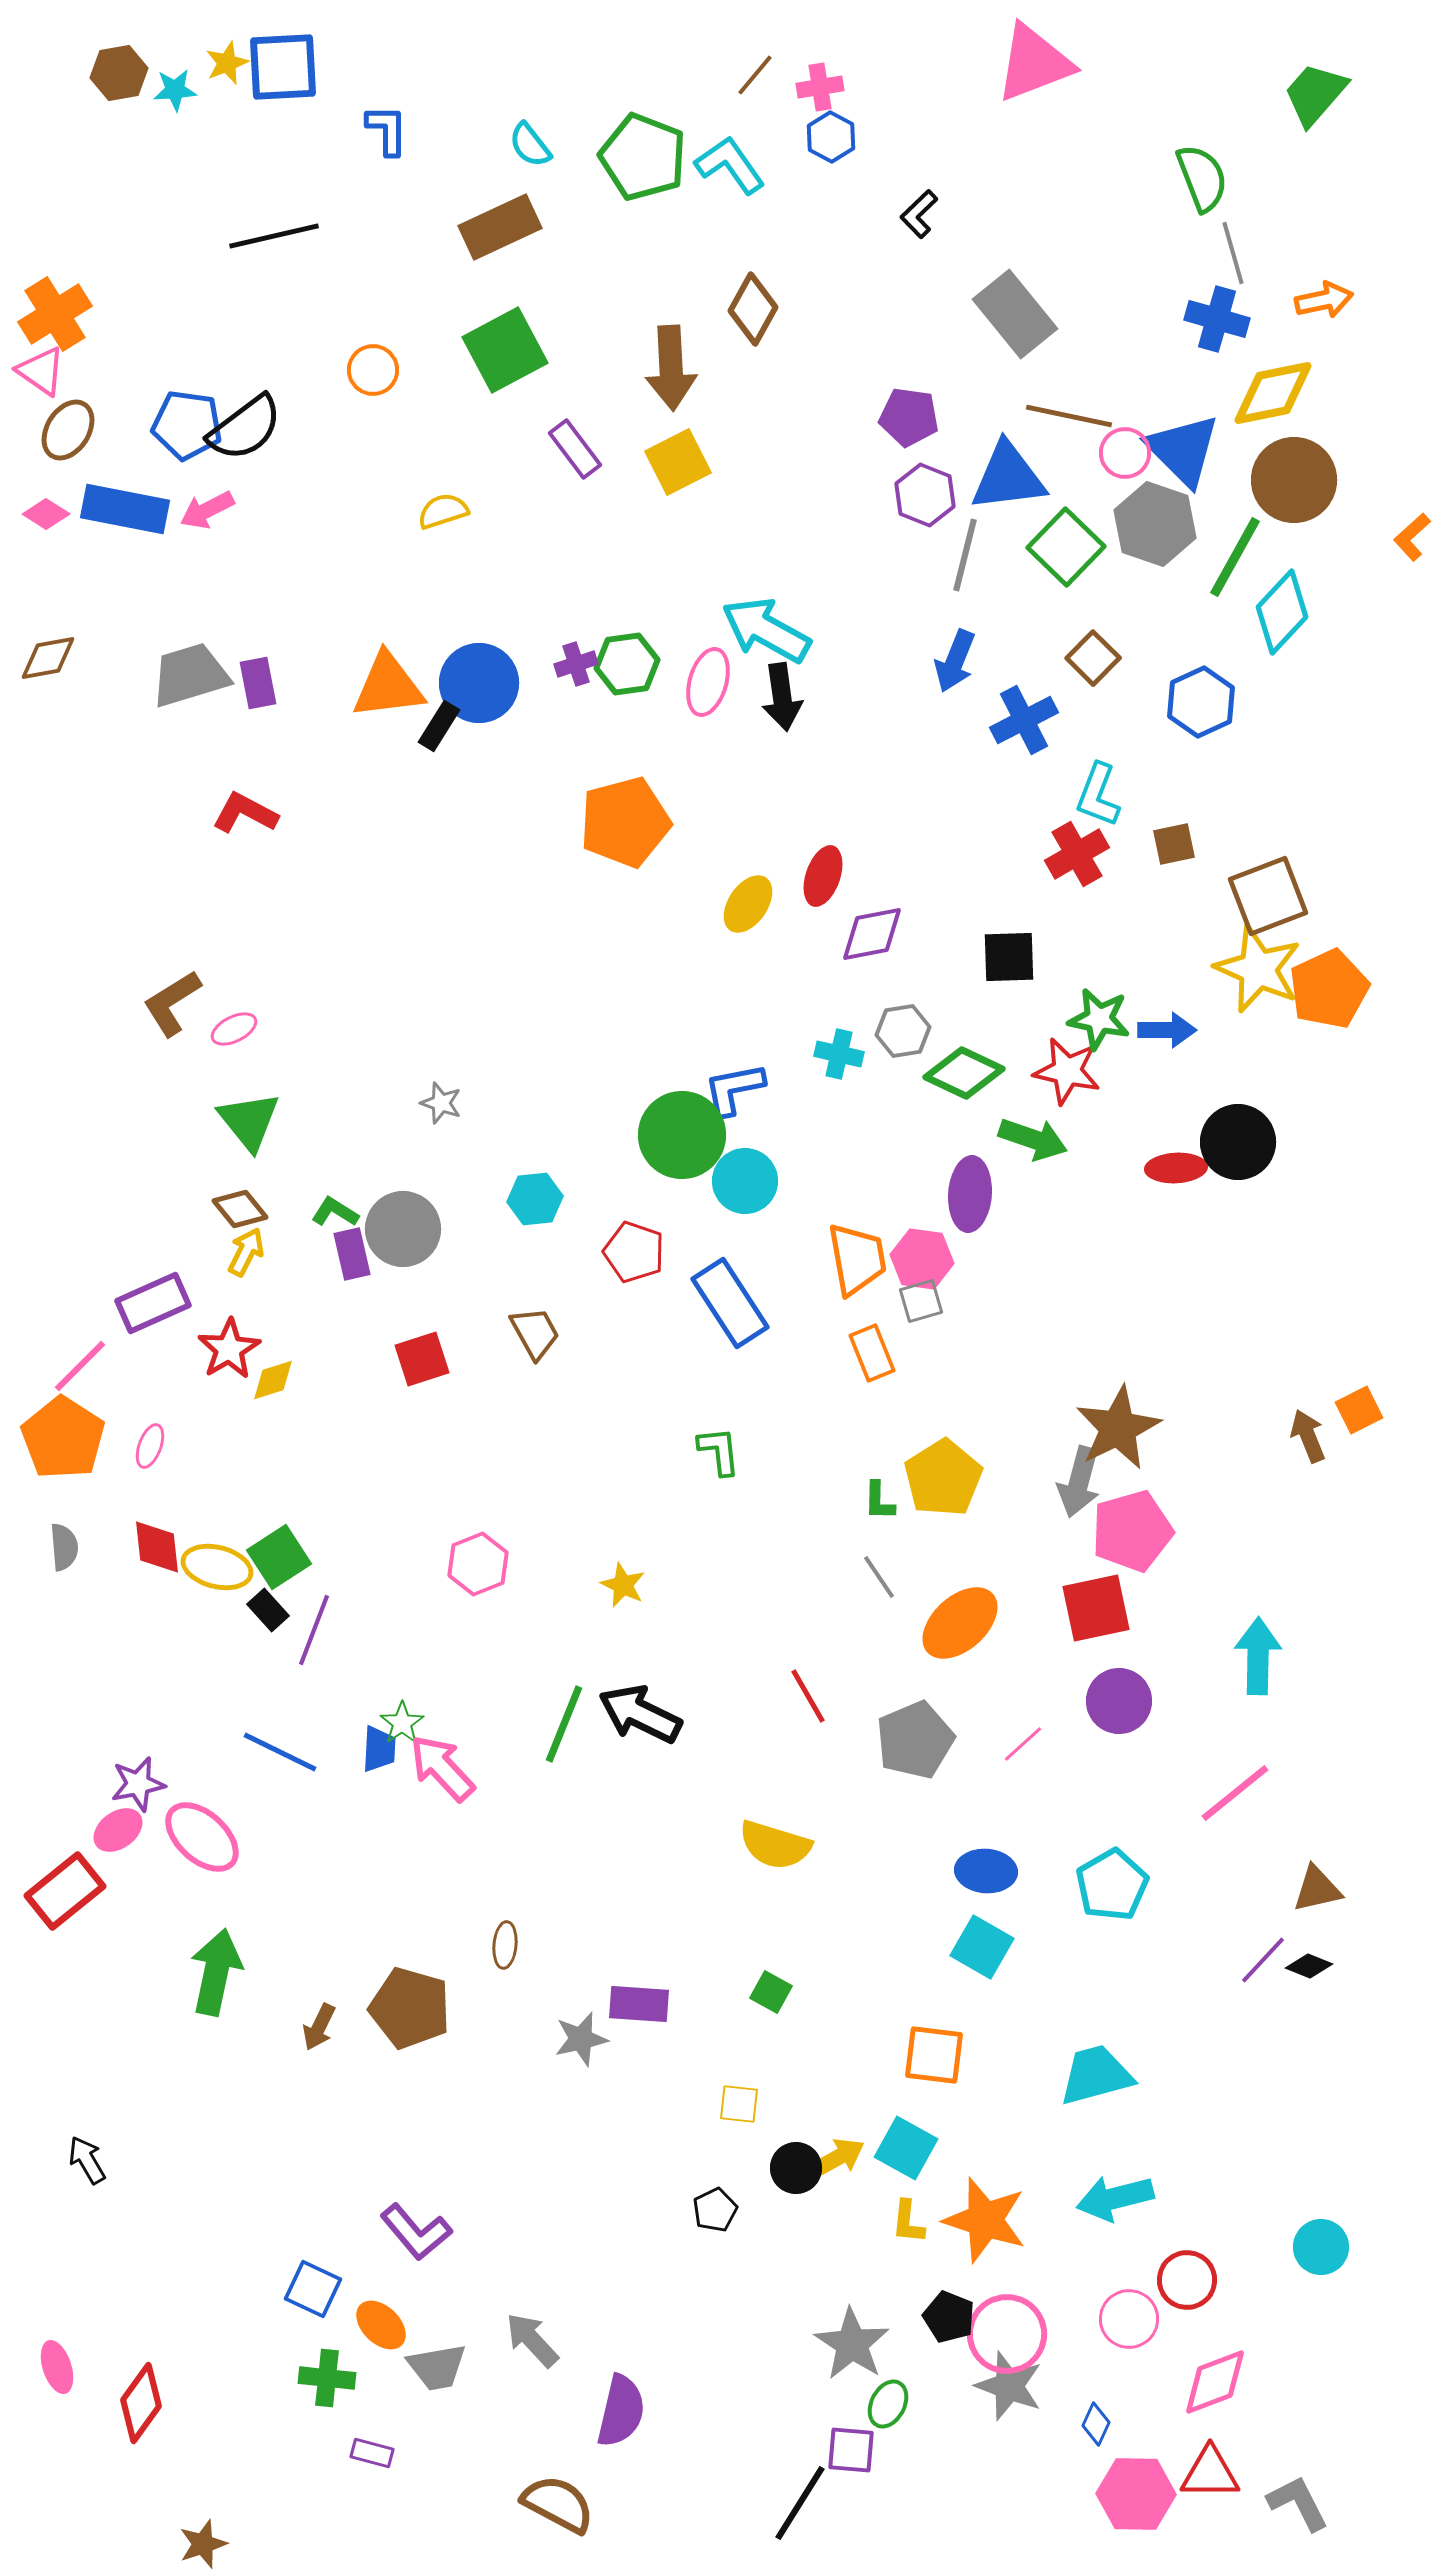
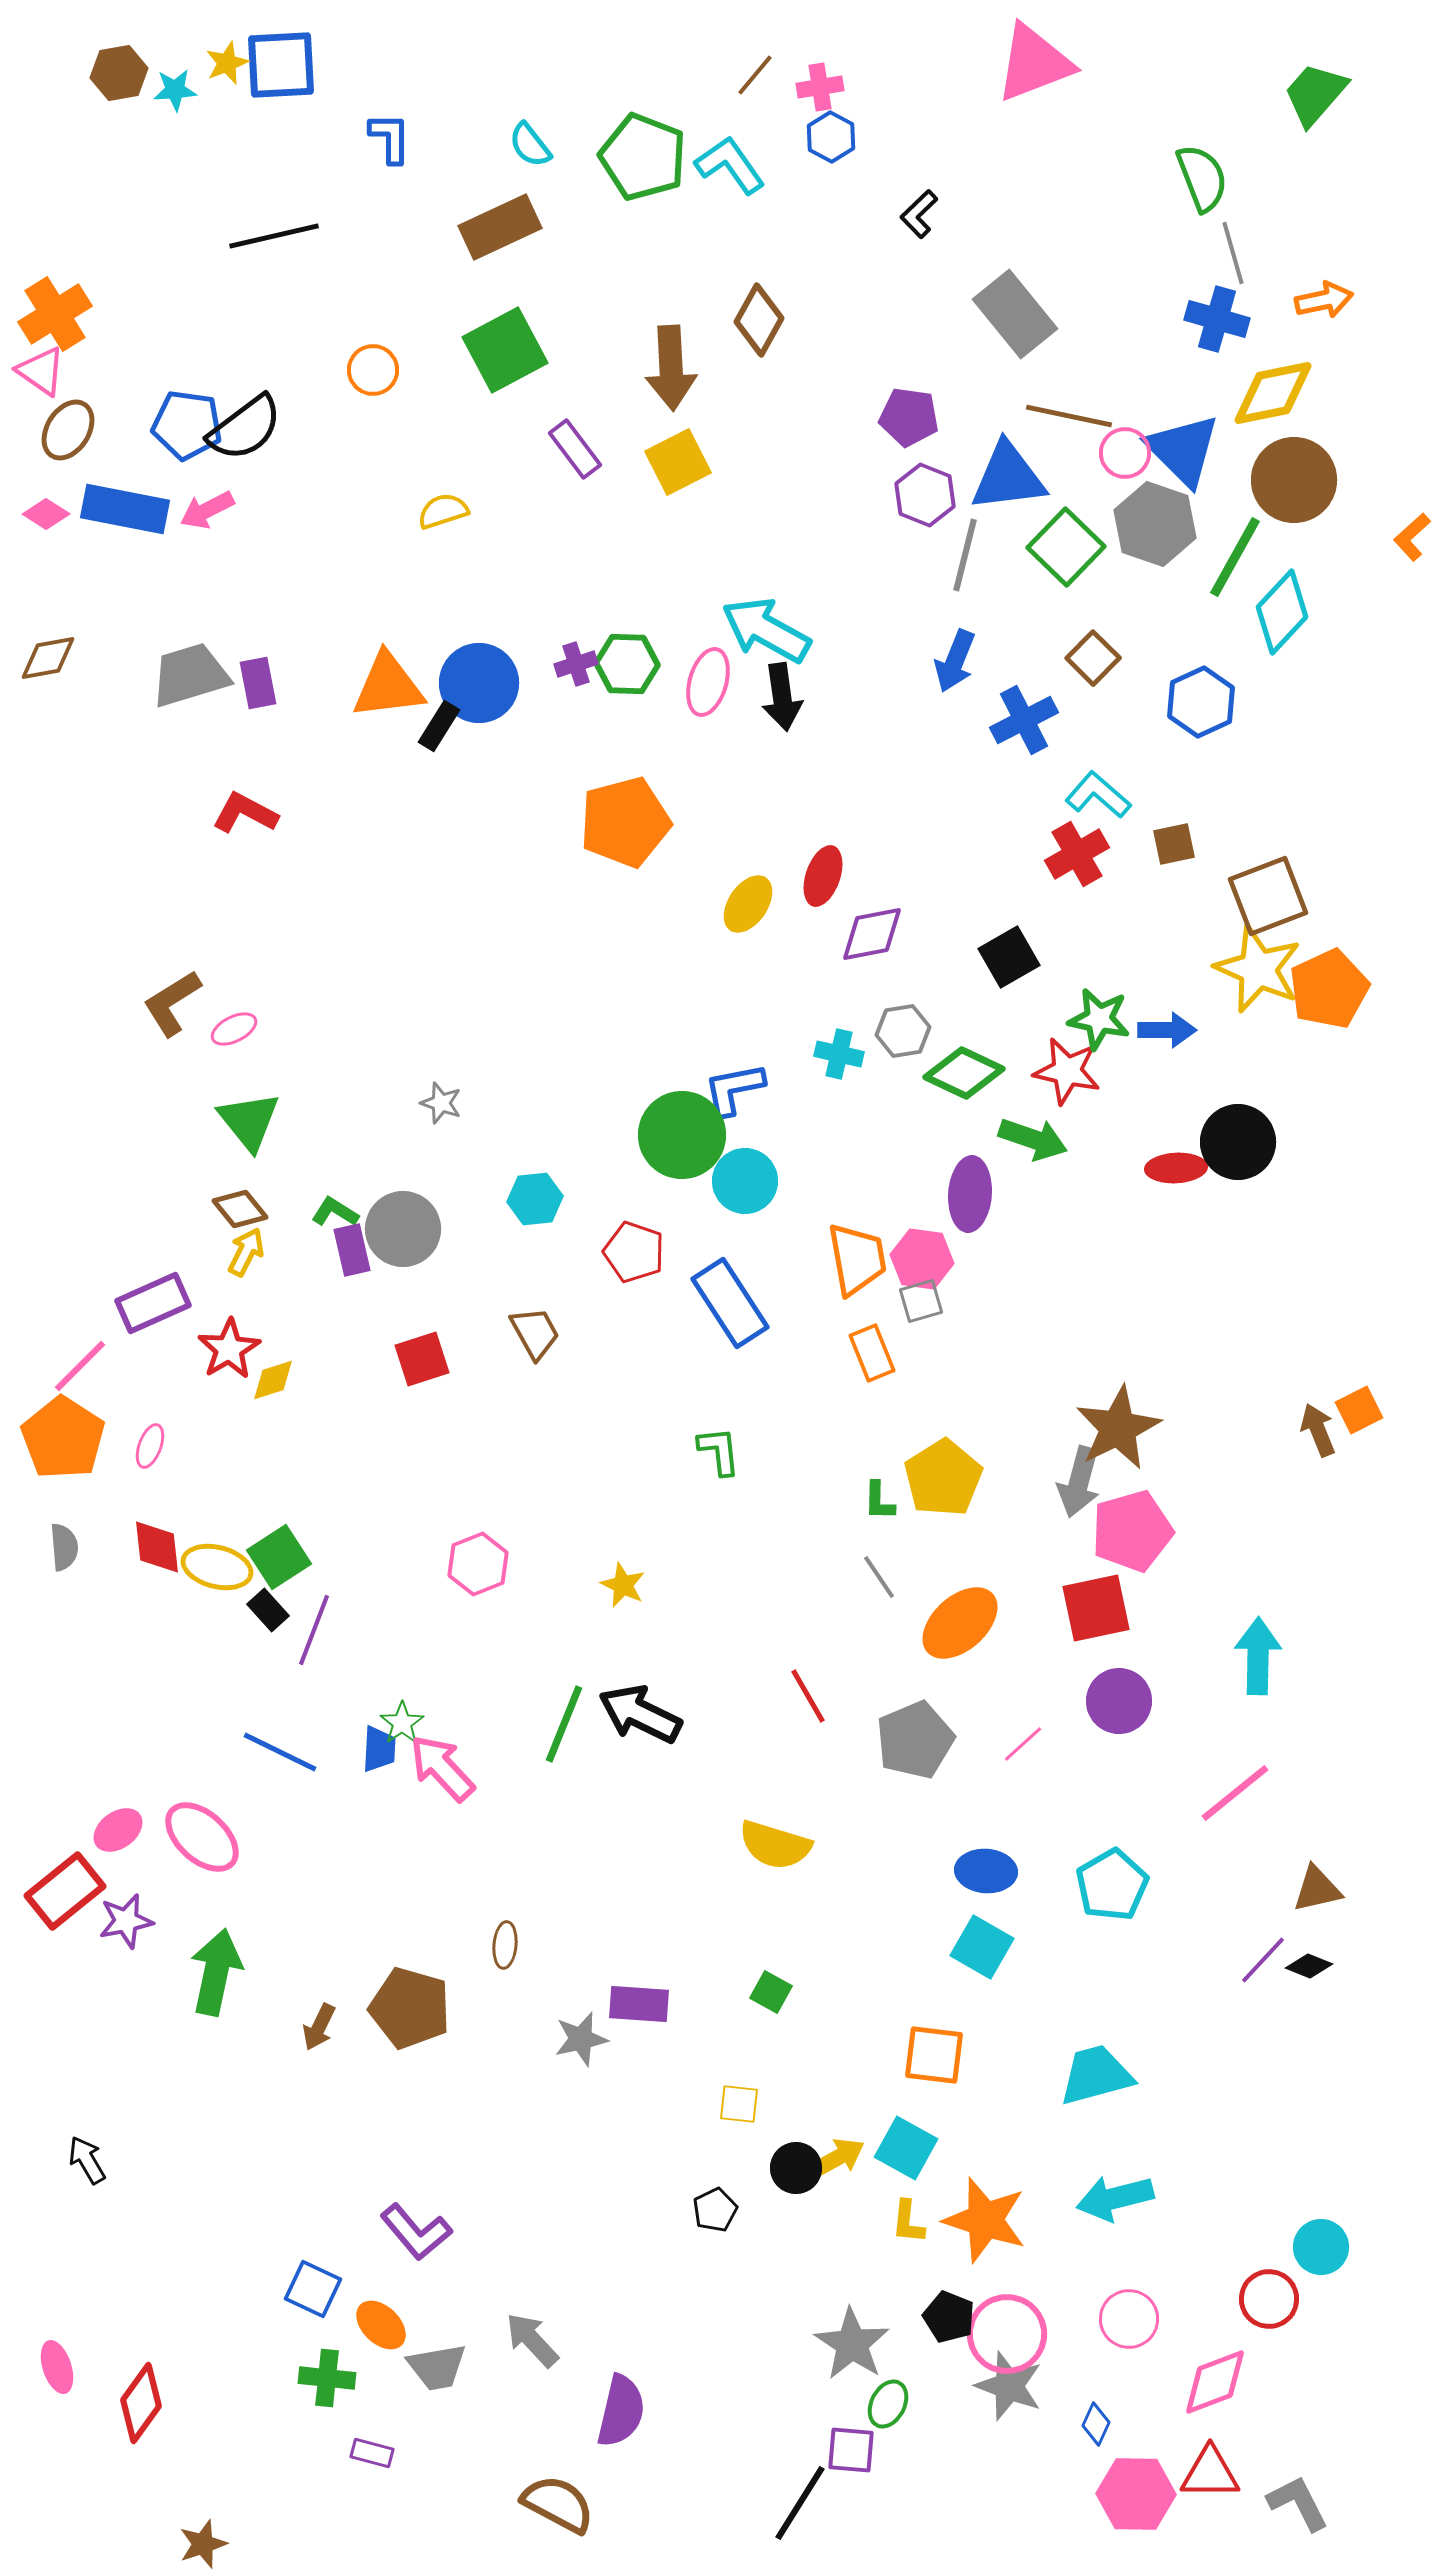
blue square at (283, 67): moved 2 px left, 2 px up
blue L-shape at (387, 130): moved 3 px right, 8 px down
brown diamond at (753, 309): moved 6 px right, 11 px down
green hexagon at (627, 664): rotated 10 degrees clockwise
cyan L-shape at (1098, 795): rotated 110 degrees clockwise
black square at (1009, 957): rotated 28 degrees counterclockwise
purple rectangle at (352, 1254): moved 4 px up
brown arrow at (1308, 1436): moved 10 px right, 6 px up
purple star at (138, 1784): moved 12 px left, 137 px down
red circle at (1187, 2280): moved 82 px right, 19 px down
